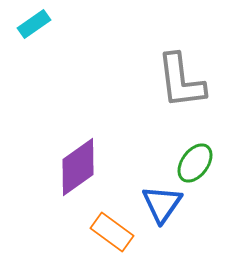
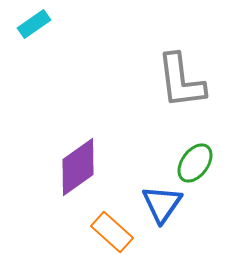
orange rectangle: rotated 6 degrees clockwise
